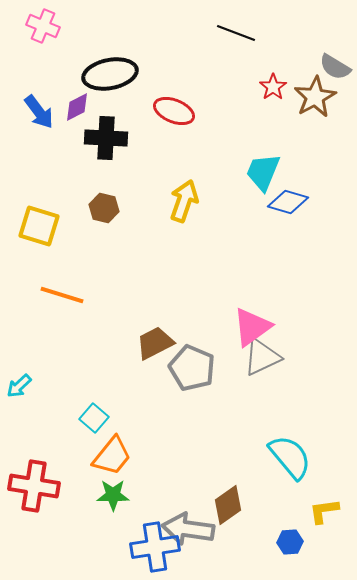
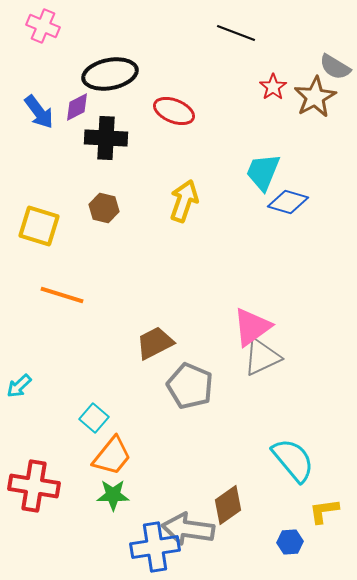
gray pentagon: moved 2 px left, 18 px down
cyan semicircle: moved 3 px right, 3 px down
